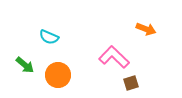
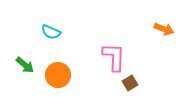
orange arrow: moved 18 px right
cyan semicircle: moved 2 px right, 5 px up
pink L-shape: rotated 48 degrees clockwise
brown square: moved 1 px left; rotated 14 degrees counterclockwise
